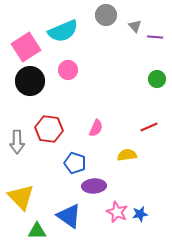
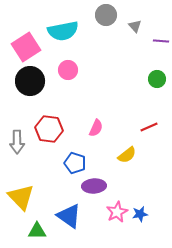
cyan semicircle: rotated 12 degrees clockwise
purple line: moved 6 px right, 4 px down
yellow semicircle: rotated 150 degrees clockwise
pink star: rotated 20 degrees clockwise
